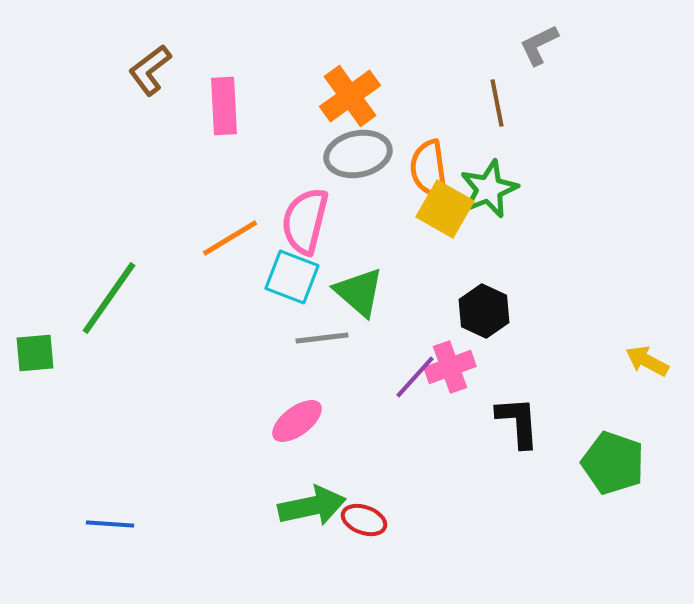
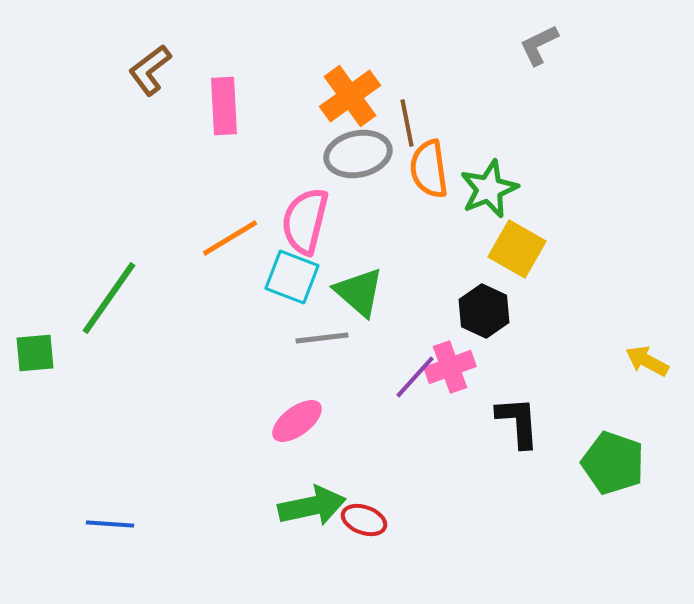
brown line: moved 90 px left, 20 px down
yellow square: moved 72 px right, 40 px down
